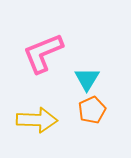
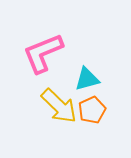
cyan triangle: rotated 44 degrees clockwise
yellow arrow: moved 22 px right, 14 px up; rotated 42 degrees clockwise
